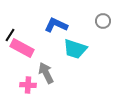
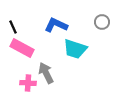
gray circle: moved 1 px left, 1 px down
black line: moved 3 px right, 8 px up; rotated 56 degrees counterclockwise
pink cross: moved 2 px up
